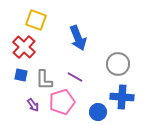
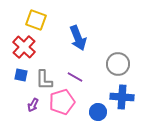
purple arrow: rotated 64 degrees clockwise
